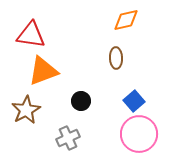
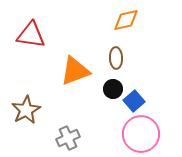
orange triangle: moved 32 px right
black circle: moved 32 px right, 12 px up
pink circle: moved 2 px right
